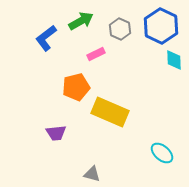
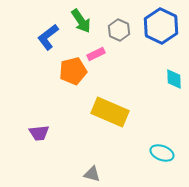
green arrow: rotated 85 degrees clockwise
gray hexagon: moved 1 px left, 1 px down
blue L-shape: moved 2 px right, 1 px up
cyan diamond: moved 19 px down
orange pentagon: moved 3 px left, 16 px up
purple trapezoid: moved 17 px left
cyan ellipse: rotated 20 degrees counterclockwise
